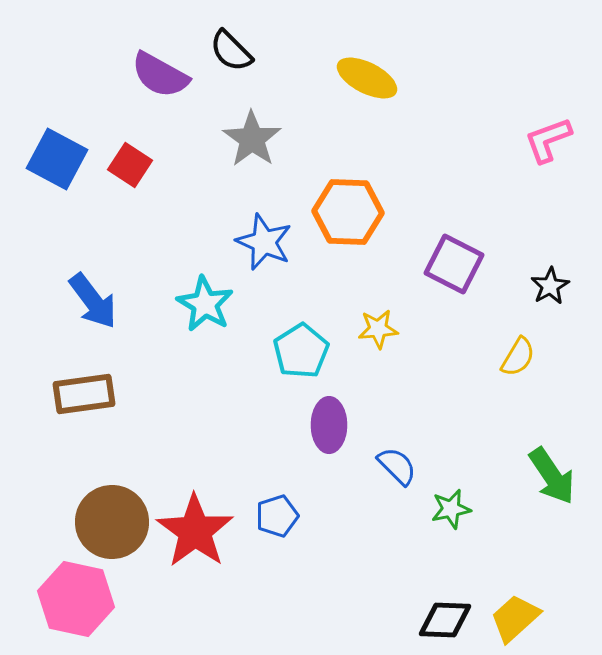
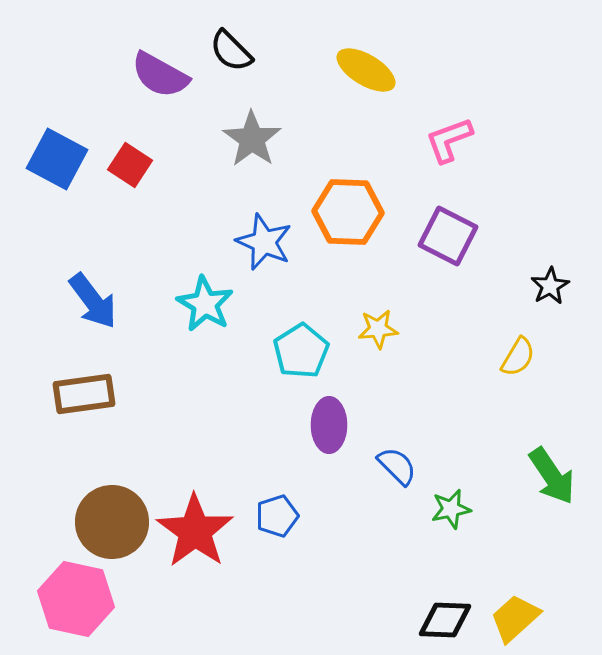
yellow ellipse: moved 1 px left, 8 px up; rotated 4 degrees clockwise
pink L-shape: moved 99 px left
purple square: moved 6 px left, 28 px up
